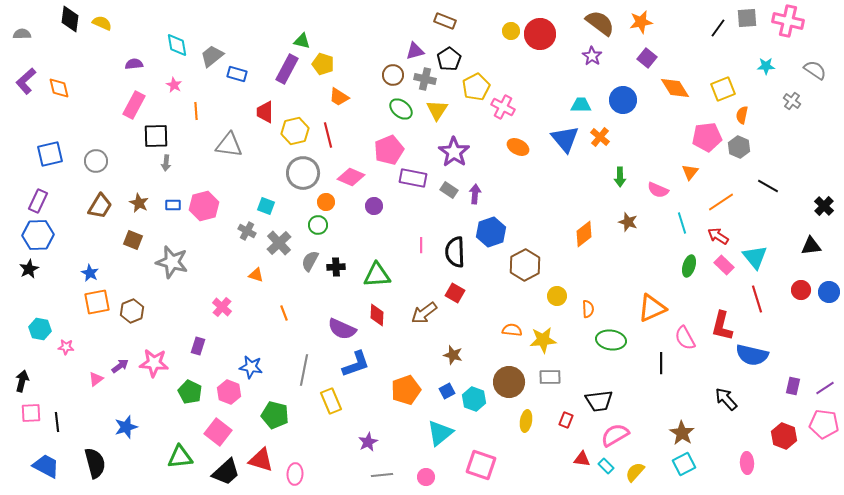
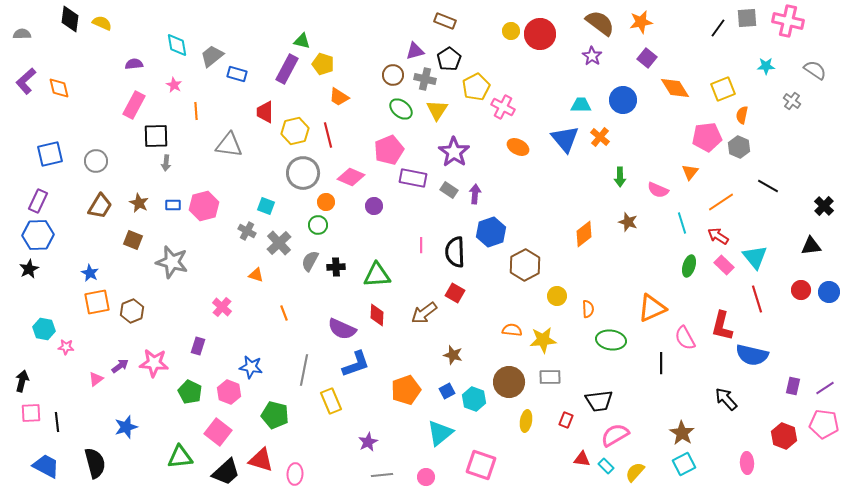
cyan hexagon at (40, 329): moved 4 px right
